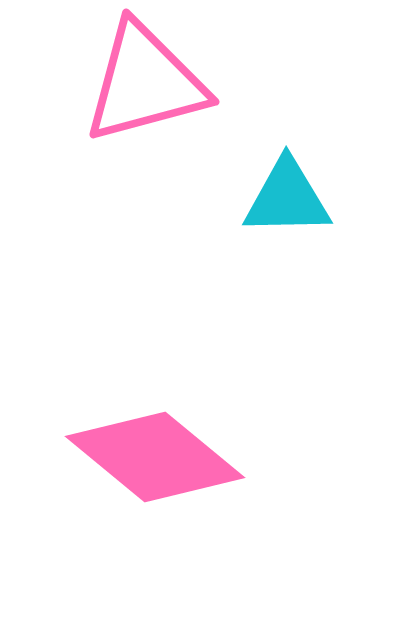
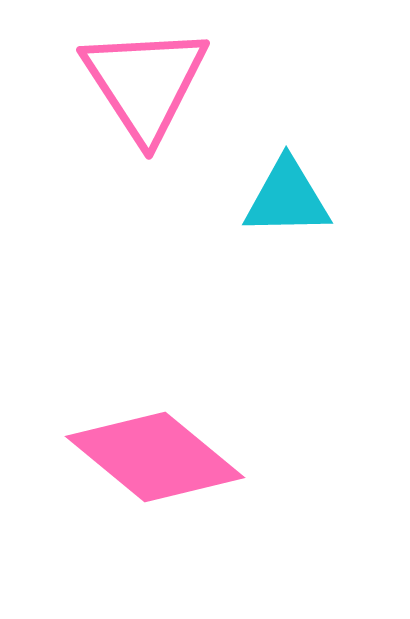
pink triangle: rotated 48 degrees counterclockwise
